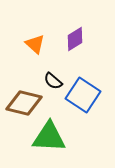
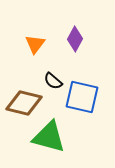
purple diamond: rotated 30 degrees counterclockwise
orange triangle: rotated 25 degrees clockwise
blue square: moved 1 px left, 2 px down; rotated 20 degrees counterclockwise
green triangle: rotated 12 degrees clockwise
